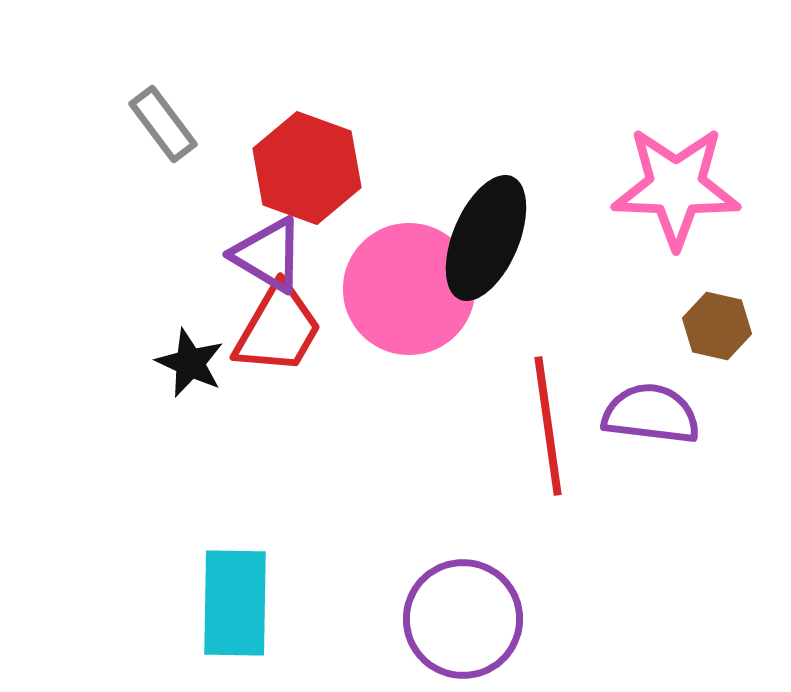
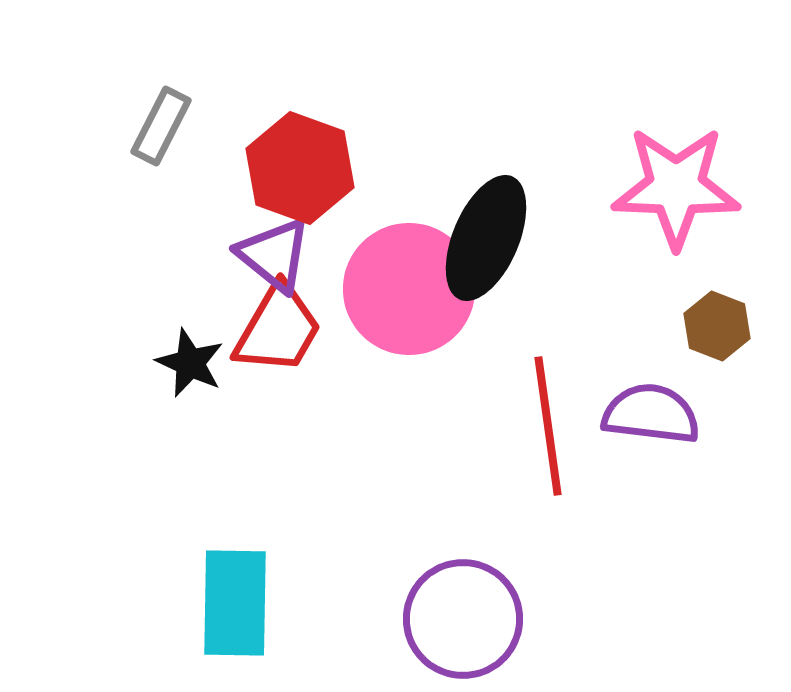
gray rectangle: moved 2 px left, 2 px down; rotated 64 degrees clockwise
red hexagon: moved 7 px left
purple triangle: moved 6 px right; rotated 8 degrees clockwise
brown hexagon: rotated 8 degrees clockwise
